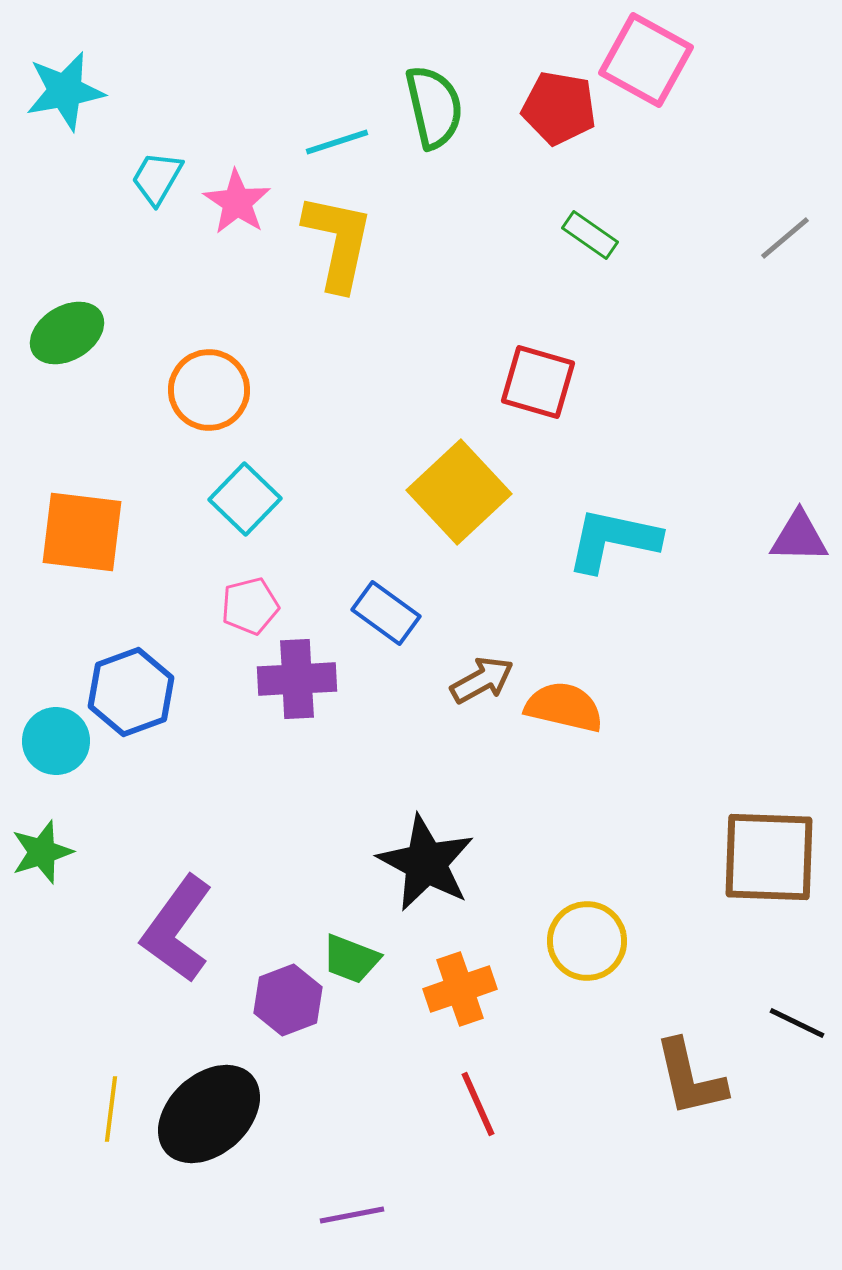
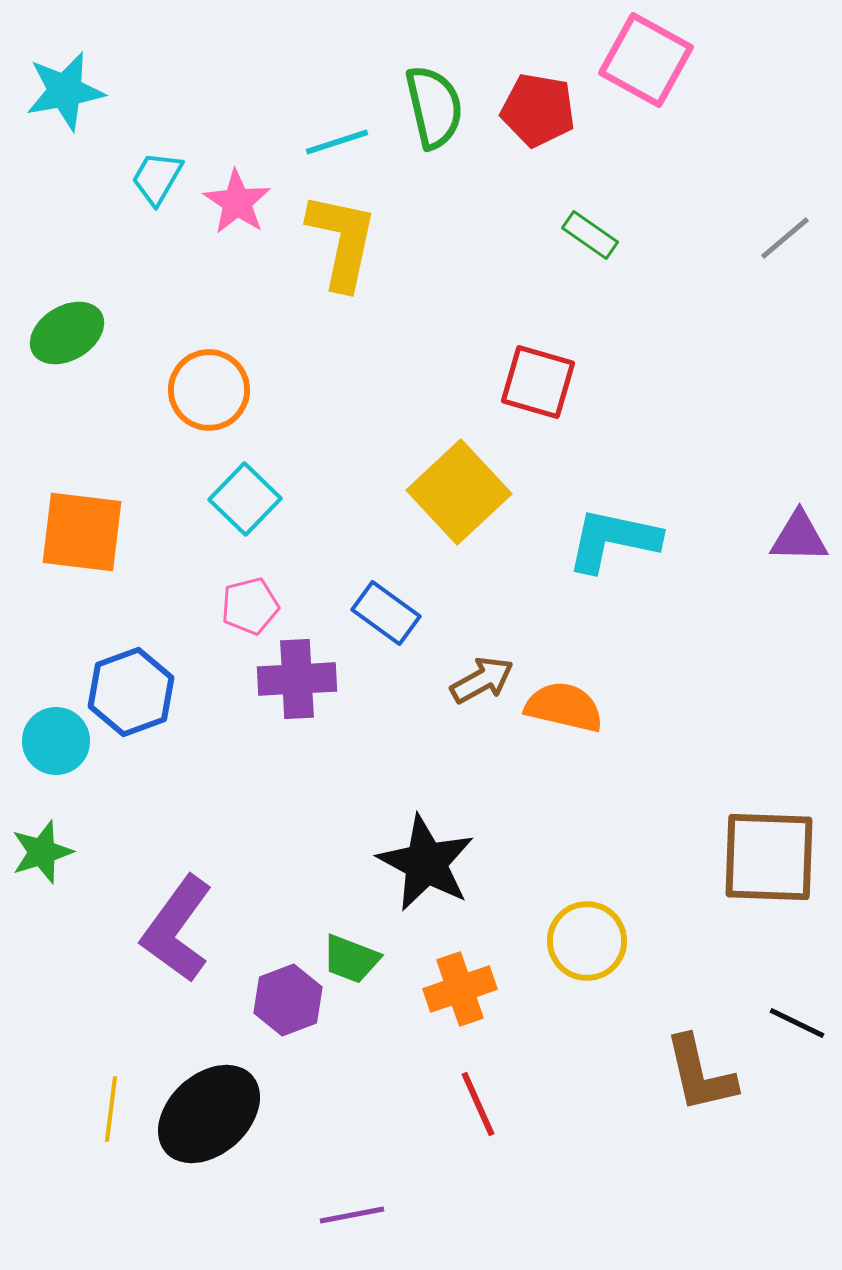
red pentagon: moved 21 px left, 2 px down
yellow L-shape: moved 4 px right, 1 px up
brown L-shape: moved 10 px right, 4 px up
